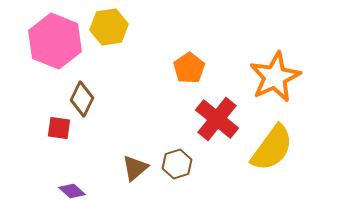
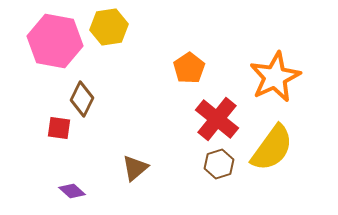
pink hexagon: rotated 12 degrees counterclockwise
brown hexagon: moved 42 px right
